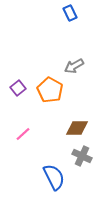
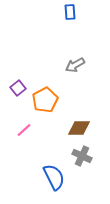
blue rectangle: moved 1 px up; rotated 21 degrees clockwise
gray arrow: moved 1 px right, 1 px up
orange pentagon: moved 5 px left, 10 px down; rotated 15 degrees clockwise
brown diamond: moved 2 px right
pink line: moved 1 px right, 4 px up
